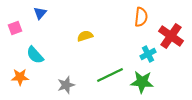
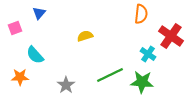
blue triangle: moved 1 px left
orange semicircle: moved 3 px up
cyan cross: rotated 28 degrees counterclockwise
gray star: rotated 18 degrees counterclockwise
